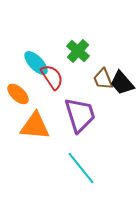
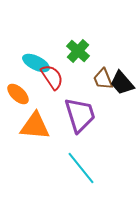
cyan ellipse: rotated 20 degrees counterclockwise
